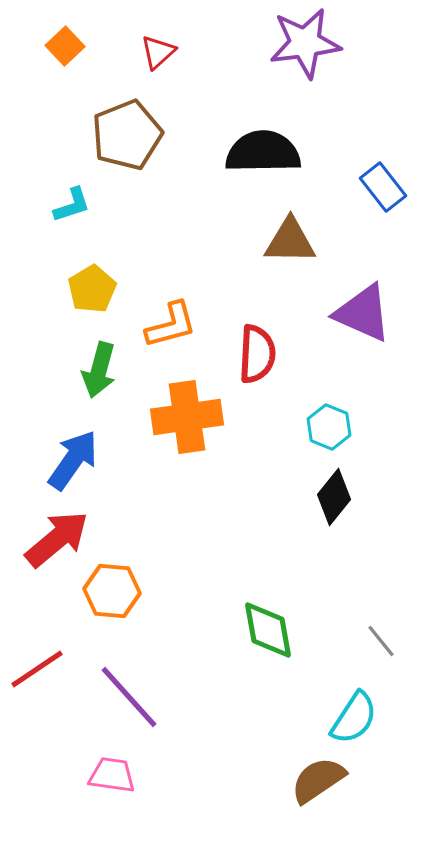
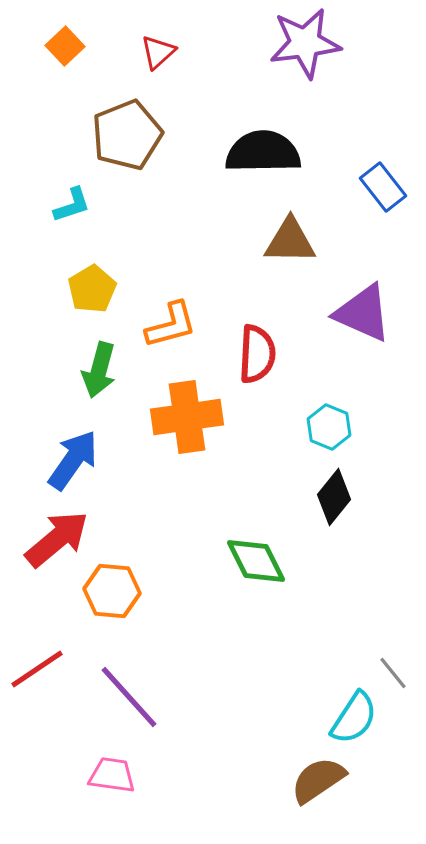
green diamond: moved 12 px left, 69 px up; rotated 16 degrees counterclockwise
gray line: moved 12 px right, 32 px down
